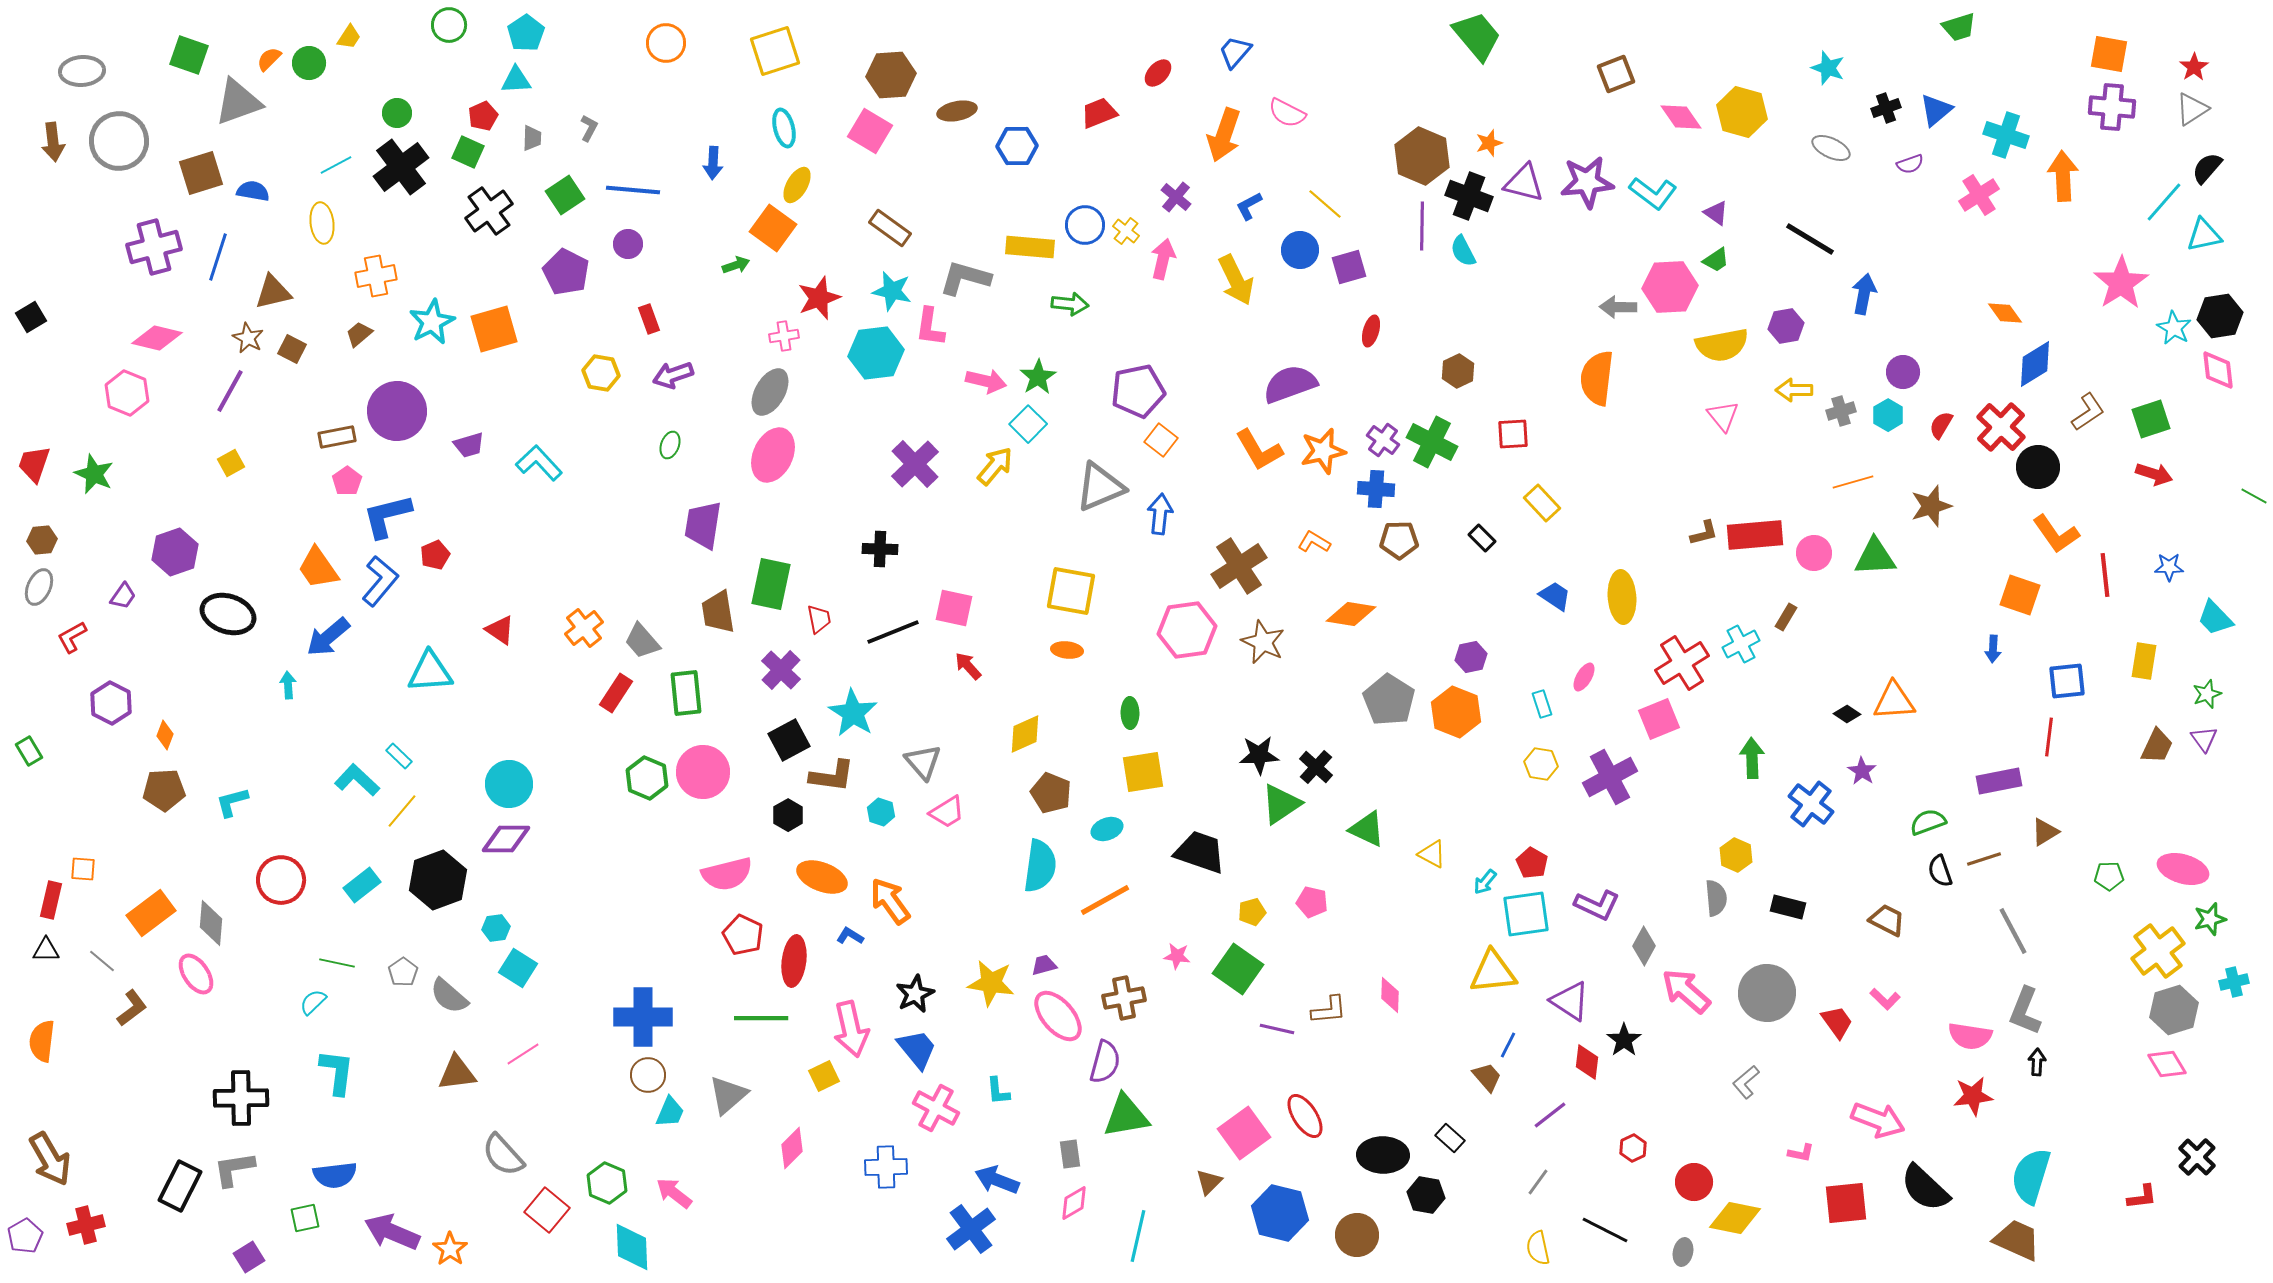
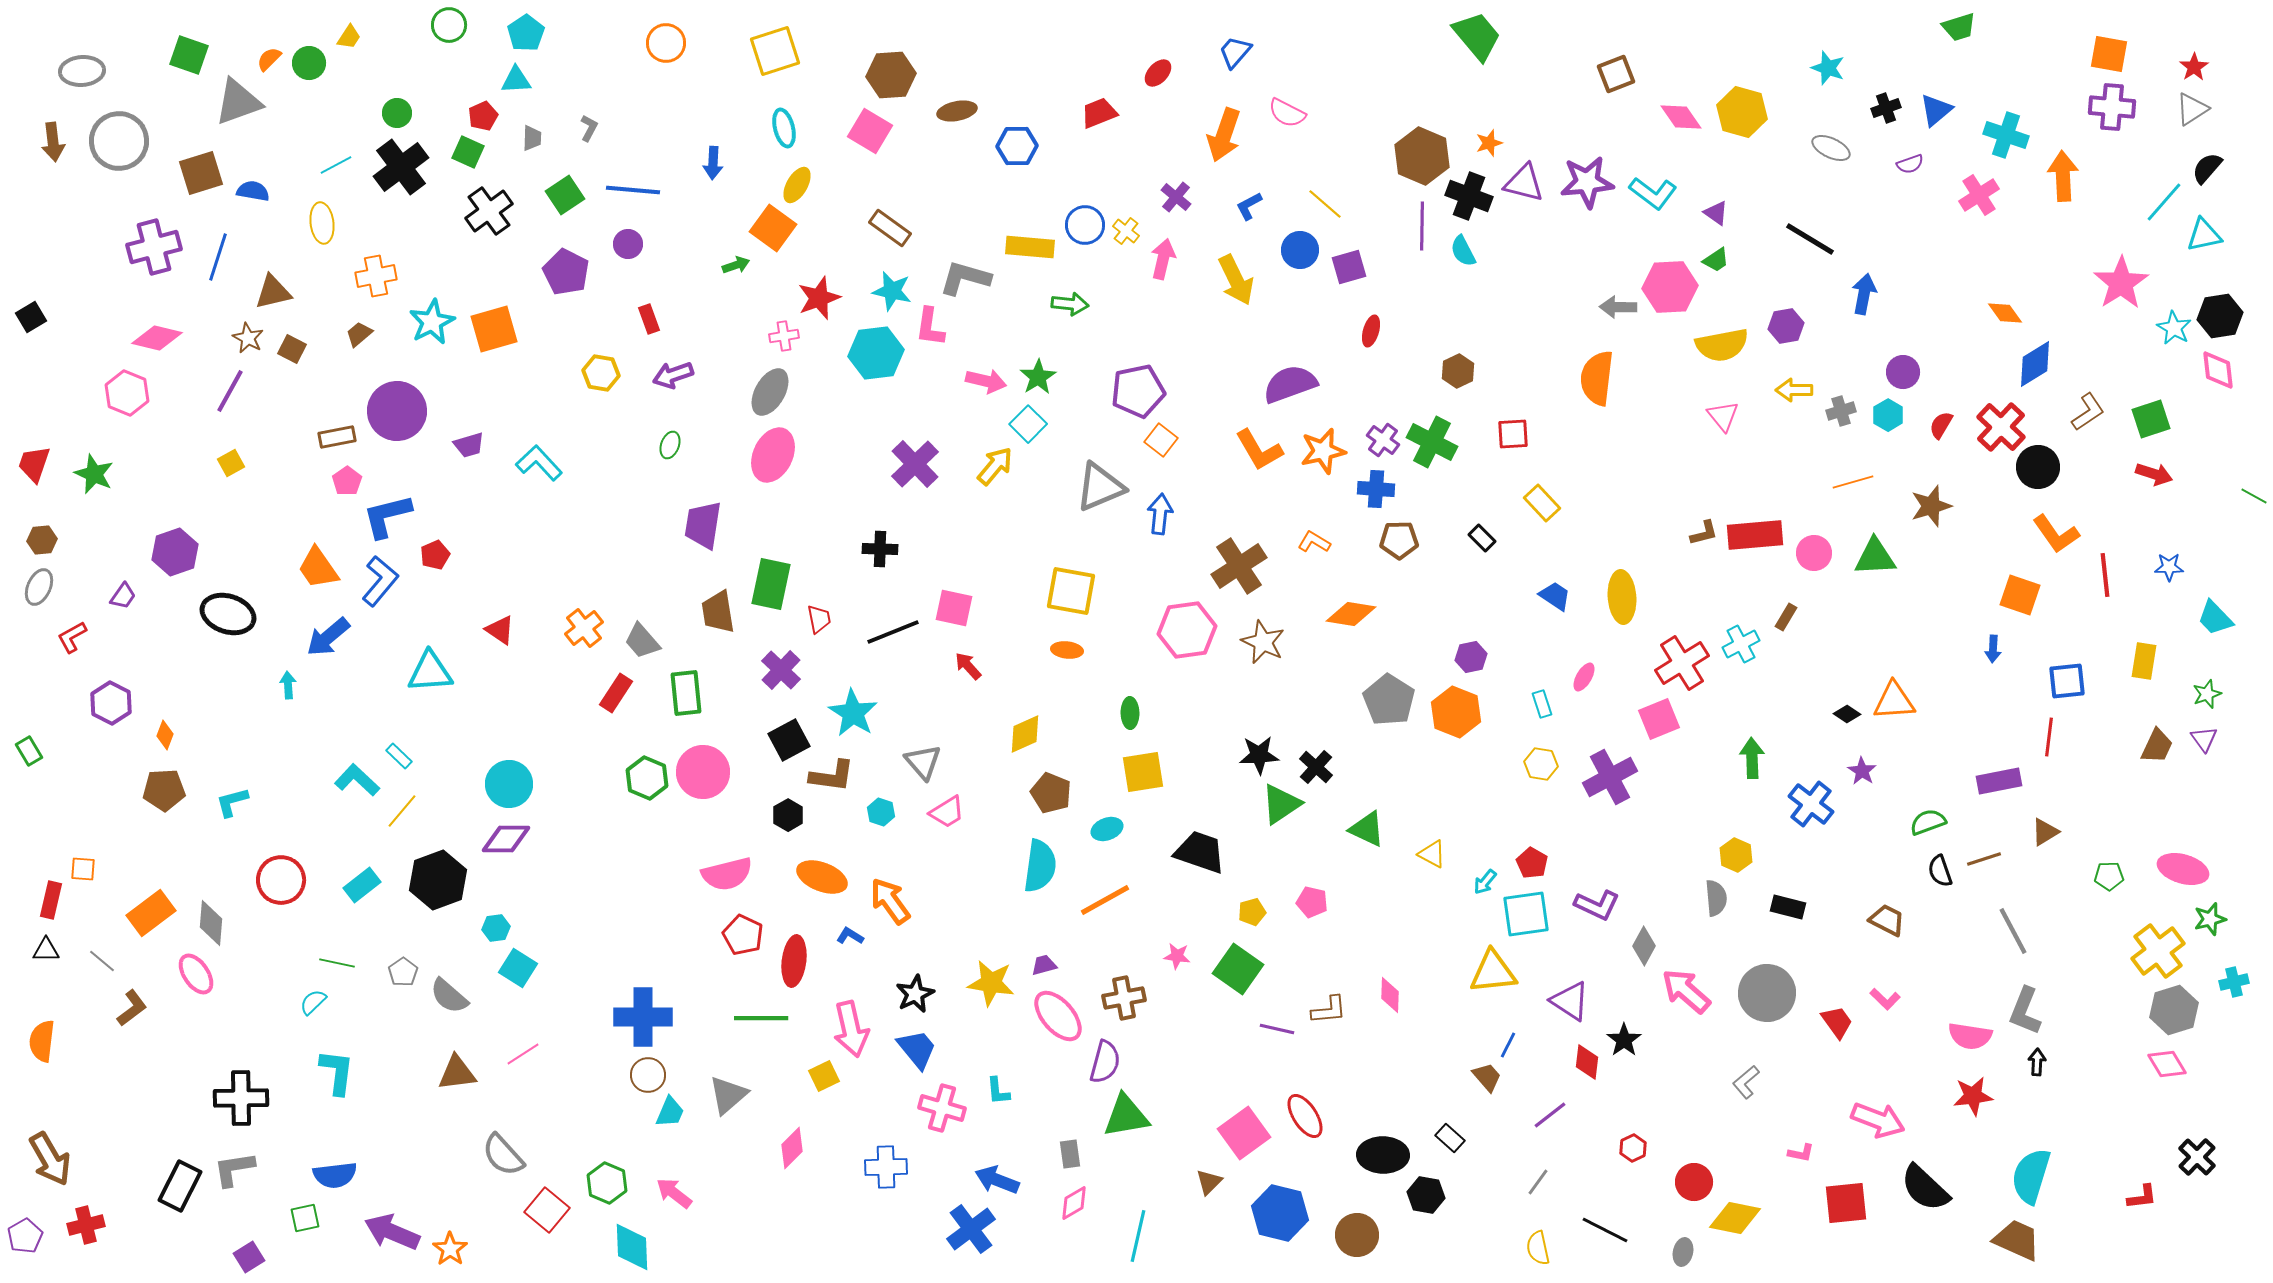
pink cross at (936, 1108): moved 6 px right; rotated 12 degrees counterclockwise
